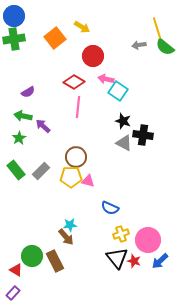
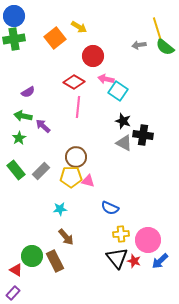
yellow arrow: moved 3 px left
cyan star: moved 10 px left, 16 px up
yellow cross: rotated 14 degrees clockwise
